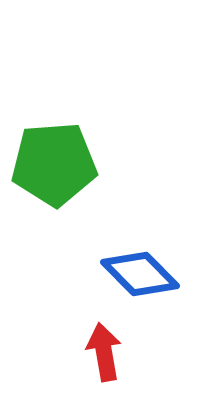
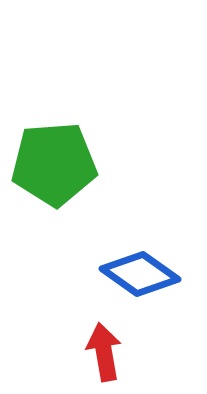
blue diamond: rotated 10 degrees counterclockwise
